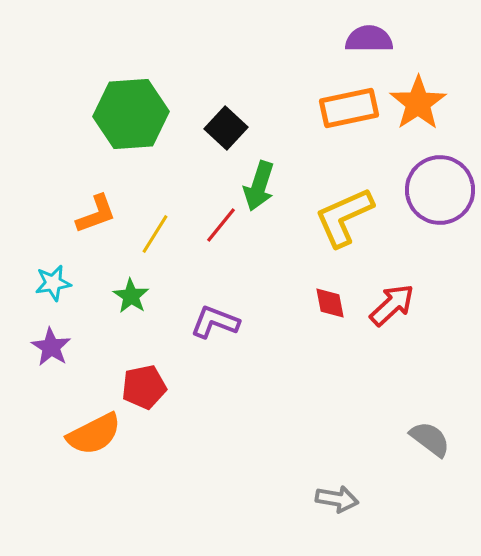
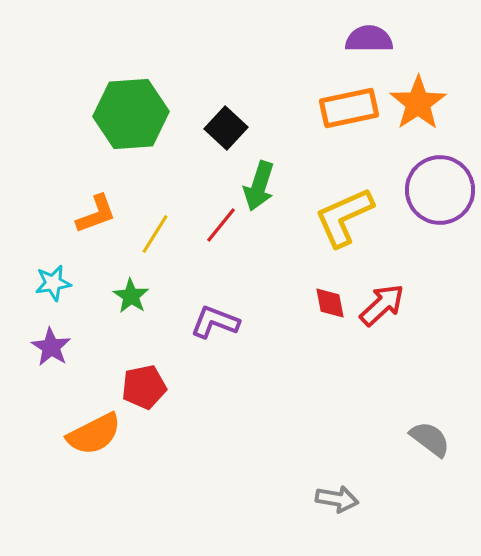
red arrow: moved 10 px left
